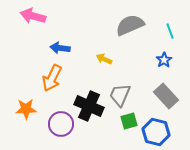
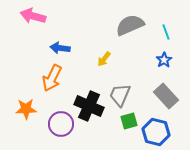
cyan line: moved 4 px left, 1 px down
yellow arrow: rotated 77 degrees counterclockwise
